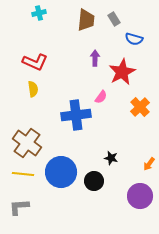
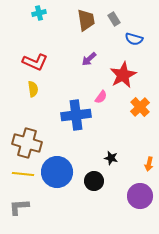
brown trapezoid: rotated 15 degrees counterclockwise
purple arrow: moved 6 px left, 1 px down; rotated 133 degrees counterclockwise
red star: moved 1 px right, 3 px down
brown cross: rotated 20 degrees counterclockwise
orange arrow: rotated 24 degrees counterclockwise
blue circle: moved 4 px left
